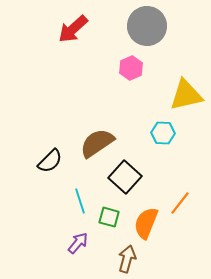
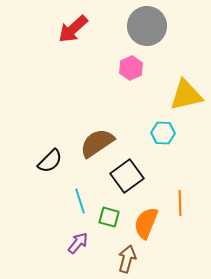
black square: moved 2 px right, 1 px up; rotated 12 degrees clockwise
orange line: rotated 40 degrees counterclockwise
